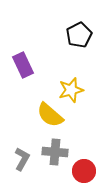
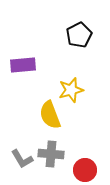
purple rectangle: rotated 70 degrees counterclockwise
yellow semicircle: rotated 28 degrees clockwise
gray cross: moved 4 px left, 2 px down
gray L-shape: rotated 120 degrees clockwise
red circle: moved 1 px right, 1 px up
